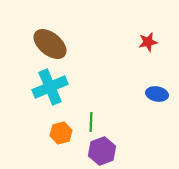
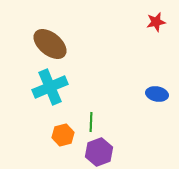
red star: moved 8 px right, 20 px up
orange hexagon: moved 2 px right, 2 px down
purple hexagon: moved 3 px left, 1 px down
